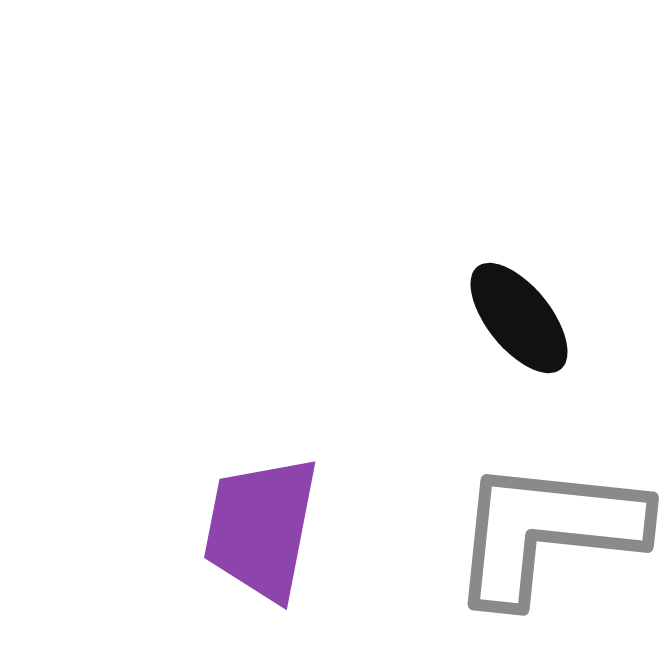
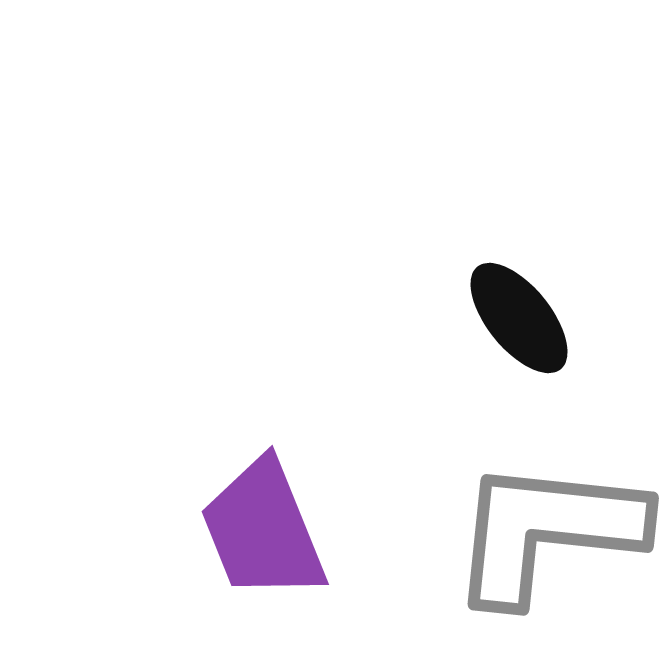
purple trapezoid: moved 2 px right, 2 px down; rotated 33 degrees counterclockwise
